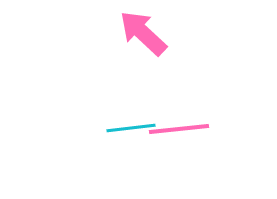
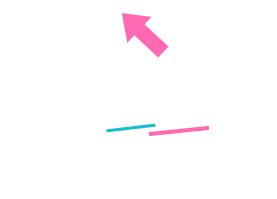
pink line: moved 2 px down
